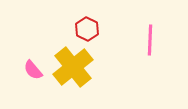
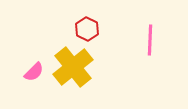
pink semicircle: moved 1 px right, 2 px down; rotated 95 degrees counterclockwise
